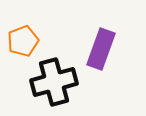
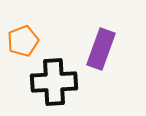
black cross: rotated 12 degrees clockwise
